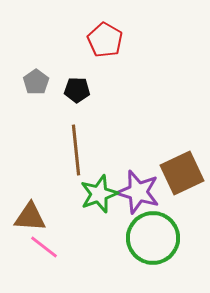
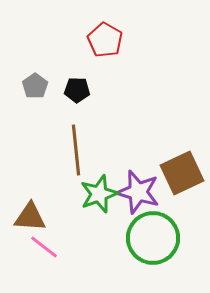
gray pentagon: moved 1 px left, 4 px down
